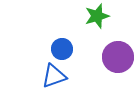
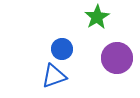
green star: moved 1 px down; rotated 15 degrees counterclockwise
purple circle: moved 1 px left, 1 px down
